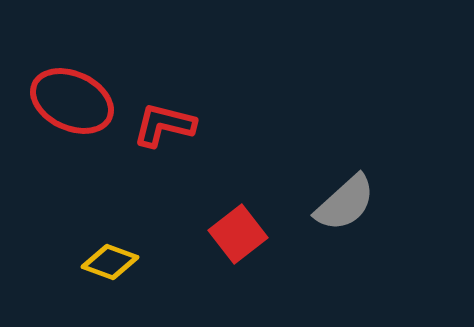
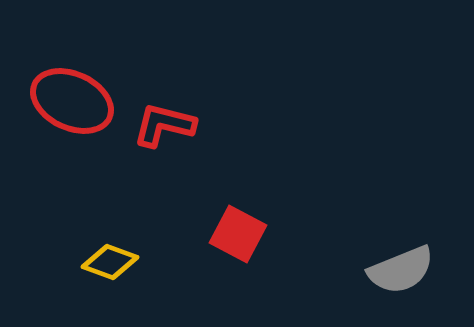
gray semicircle: moved 56 px right, 67 px down; rotated 20 degrees clockwise
red square: rotated 24 degrees counterclockwise
